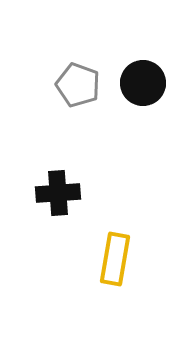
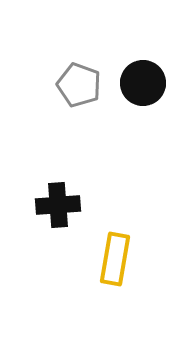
gray pentagon: moved 1 px right
black cross: moved 12 px down
